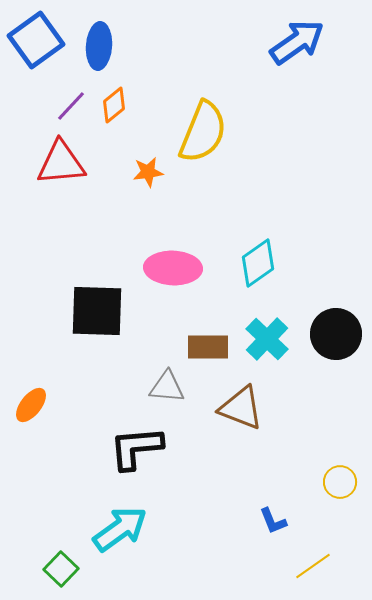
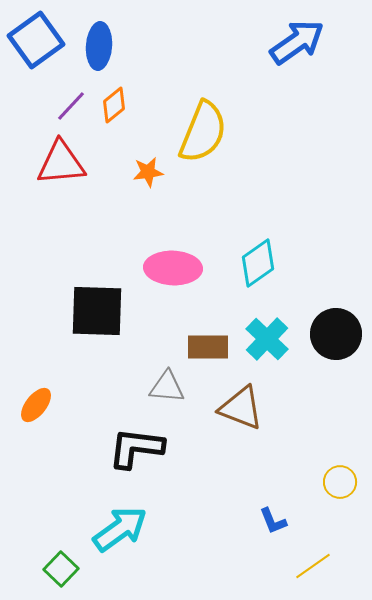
orange ellipse: moved 5 px right
black L-shape: rotated 12 degrees clockwise
